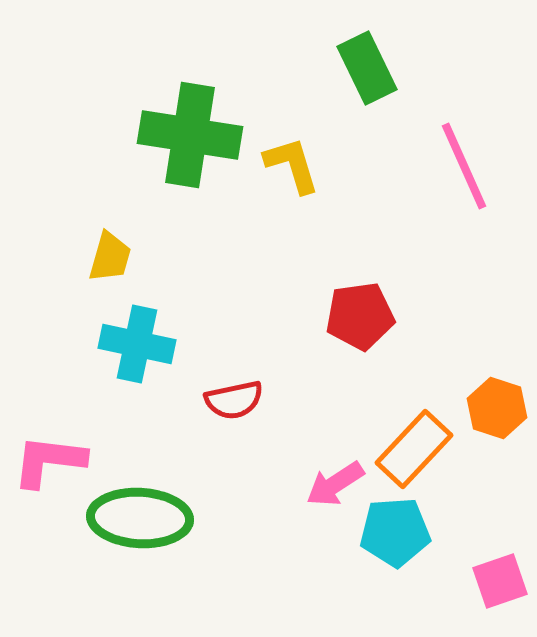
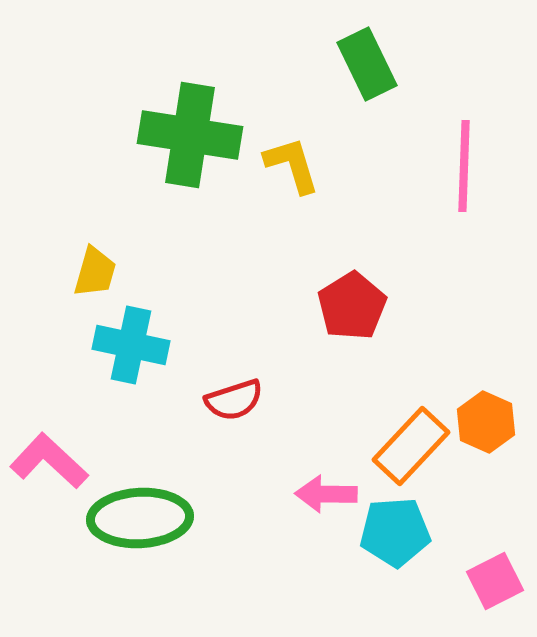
green rectangle: moved 4 px up
pink line: rotated 26 degrees clockwise
yellow trapezoid: moved 15 px left, 15 px down
red pentagon: moved 8 px left, 10 px up; rotated 24 degrees counterclockwise
cyan cross: moved 6 px left, 1 px down
red semicircle: rotated 6 degrees counterclockwise
orange hexagon: moved 11 px left, 14 px down; rotated 6 degrees clockwise
orange rectangle: moved 3 px left, 3 px up
pink L-shape: rotated 36 degrees clockwise
pink arrow: moved 9 px left, 10 px down; rotated 34 degrees clockwise
green ellipse: rotated 6 degrees counterclockwise
pink square: moved 5 px left; rotated 8 degrees counterclockwise
